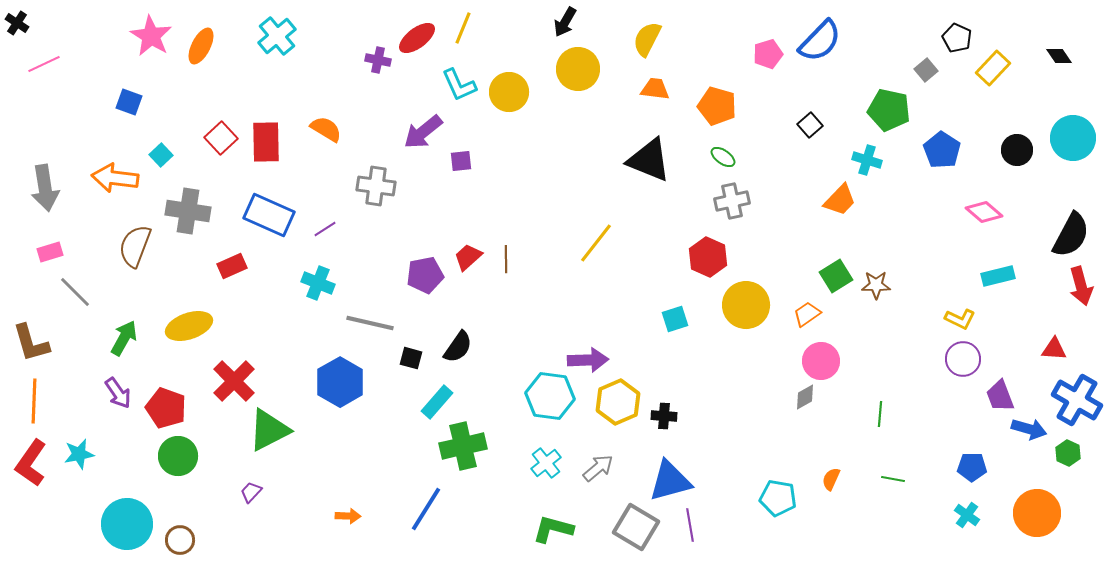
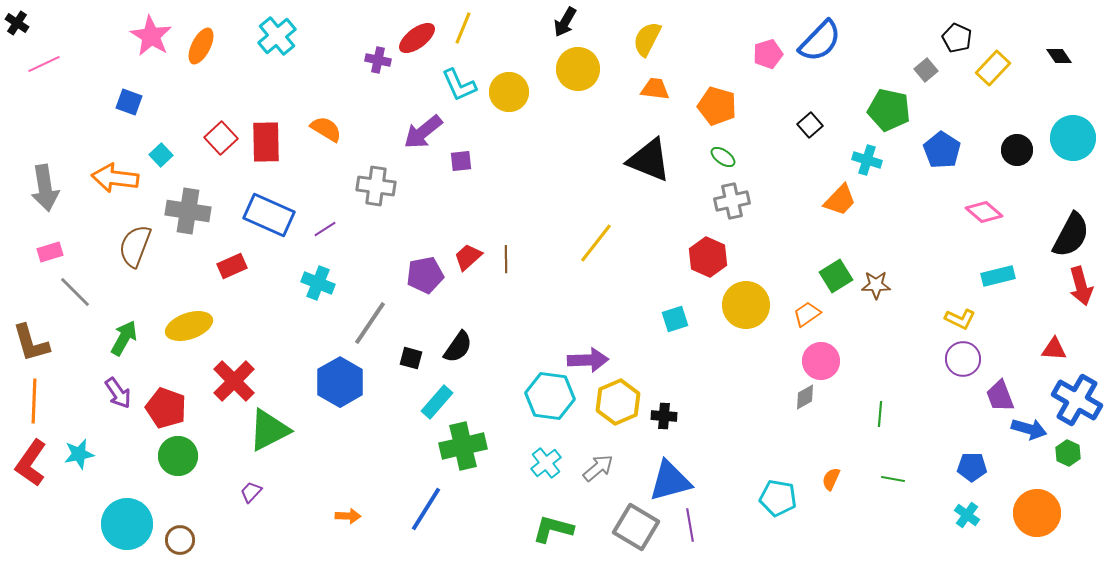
gray line at (370, 323): rotated 69 degrees counterclockwise
